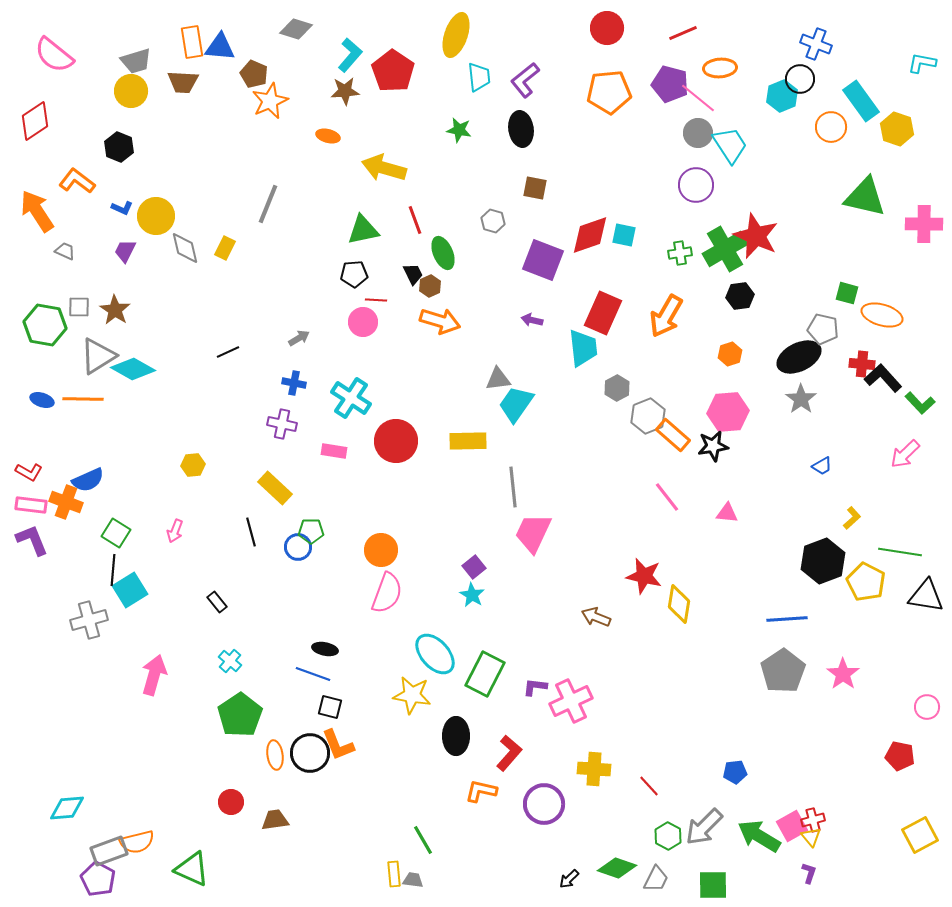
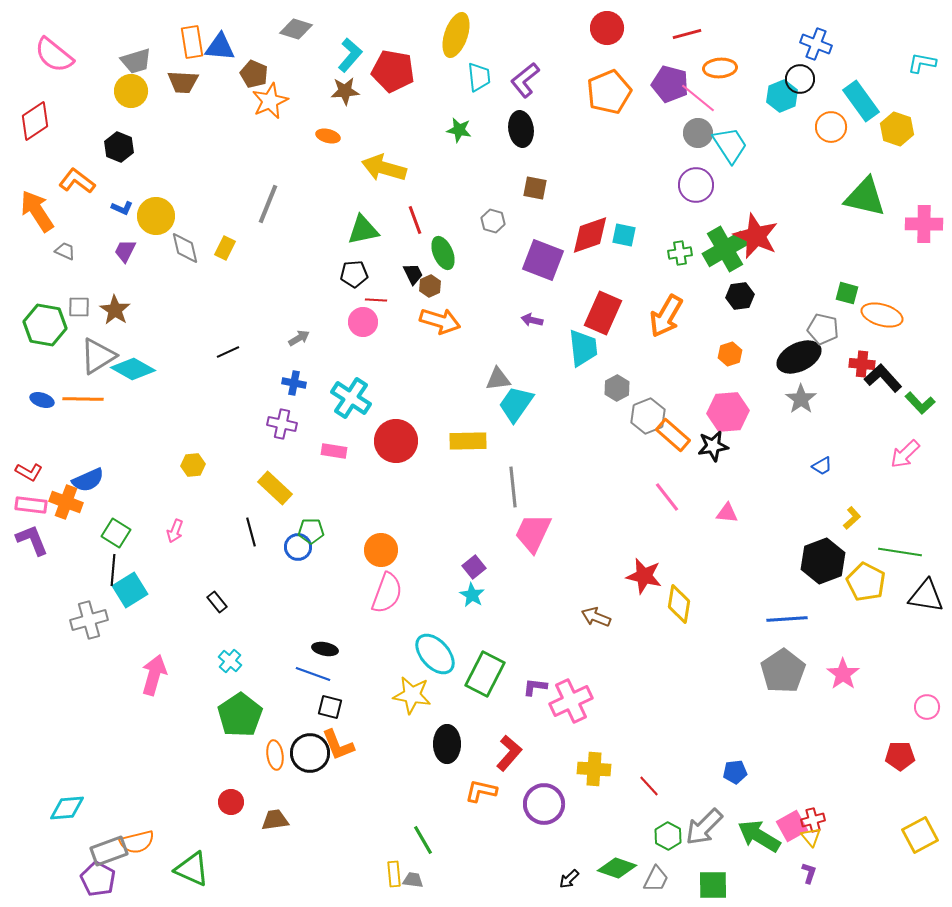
red line at (683, 33): moved 4 px right, 1 px down; rotated 8 degrees clockwise
red pentagon at (393, 71): rotated 24 degrees counterclockwise
orange pentagon at (609, 92): rotated 18 degrees counterclockwise
black ellipse at (456, 736): moved 9 px left, 8 px down
red pentagon at (900, 756): rotated 12 degrees counterclockwise
